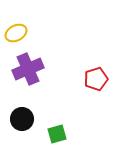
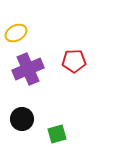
red pentagon: moved 22 px left, 18 px up; rotated 15 degrees clockwise
